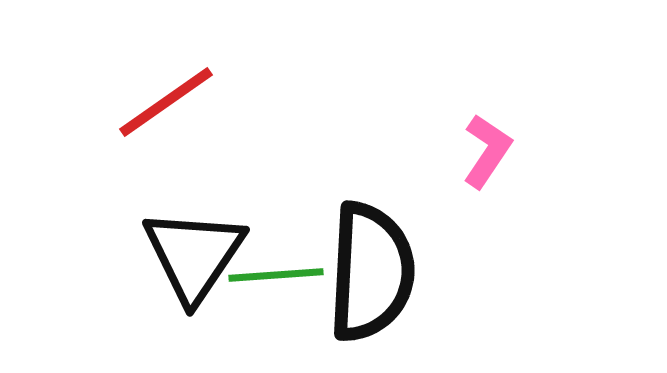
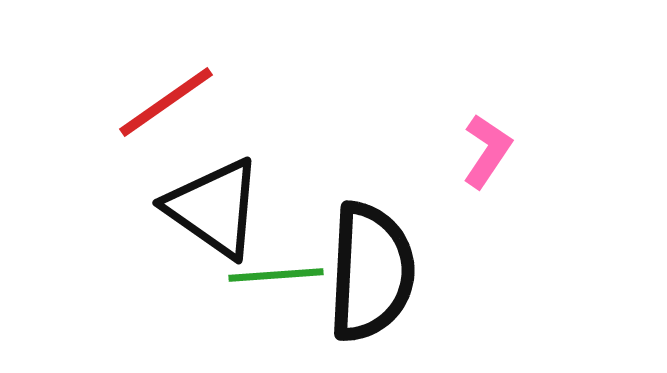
black triangle: moved 20 px right, 47 px up; rotated 29 degrees counterclockwise
